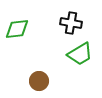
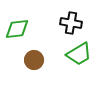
green trapezoid: moved 1 px left
brown circle: moved 5 px left, 21 px up
